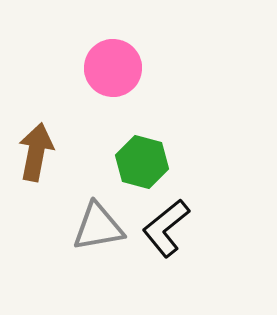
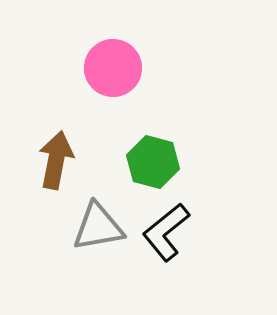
brown arrow: moved 20 px right, 8 px down
green hexagon: moved 11 px right
black L-shape: moved 4 px down
